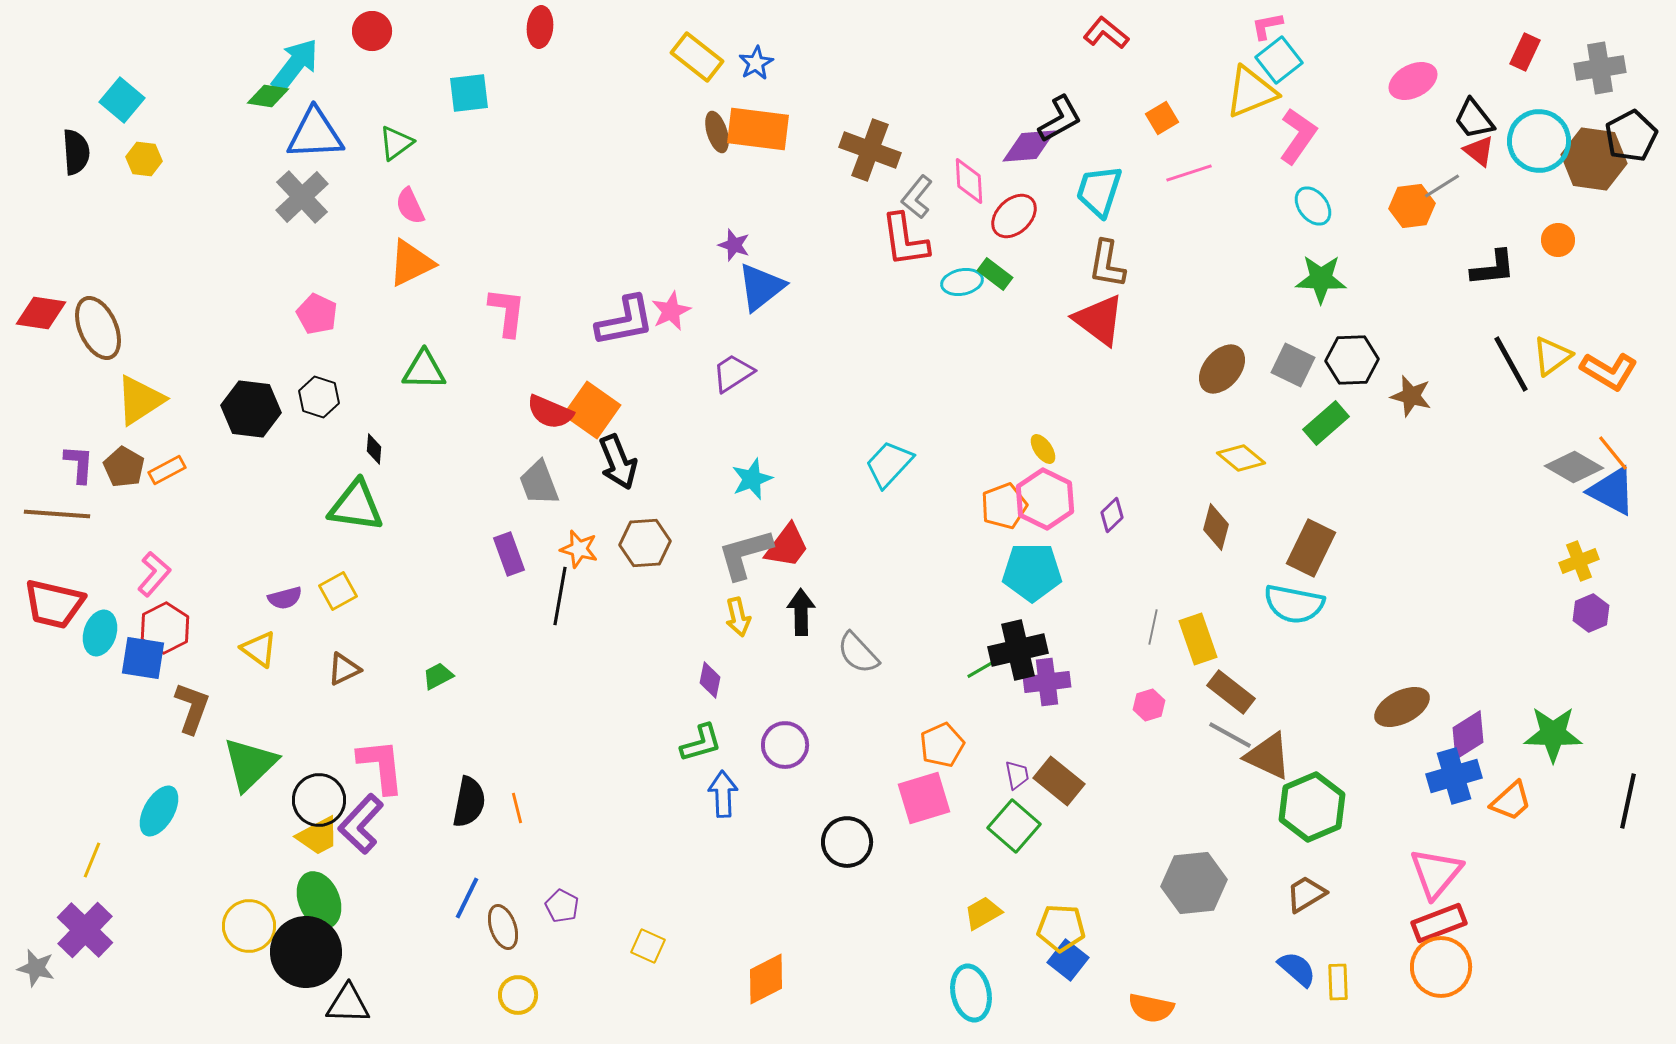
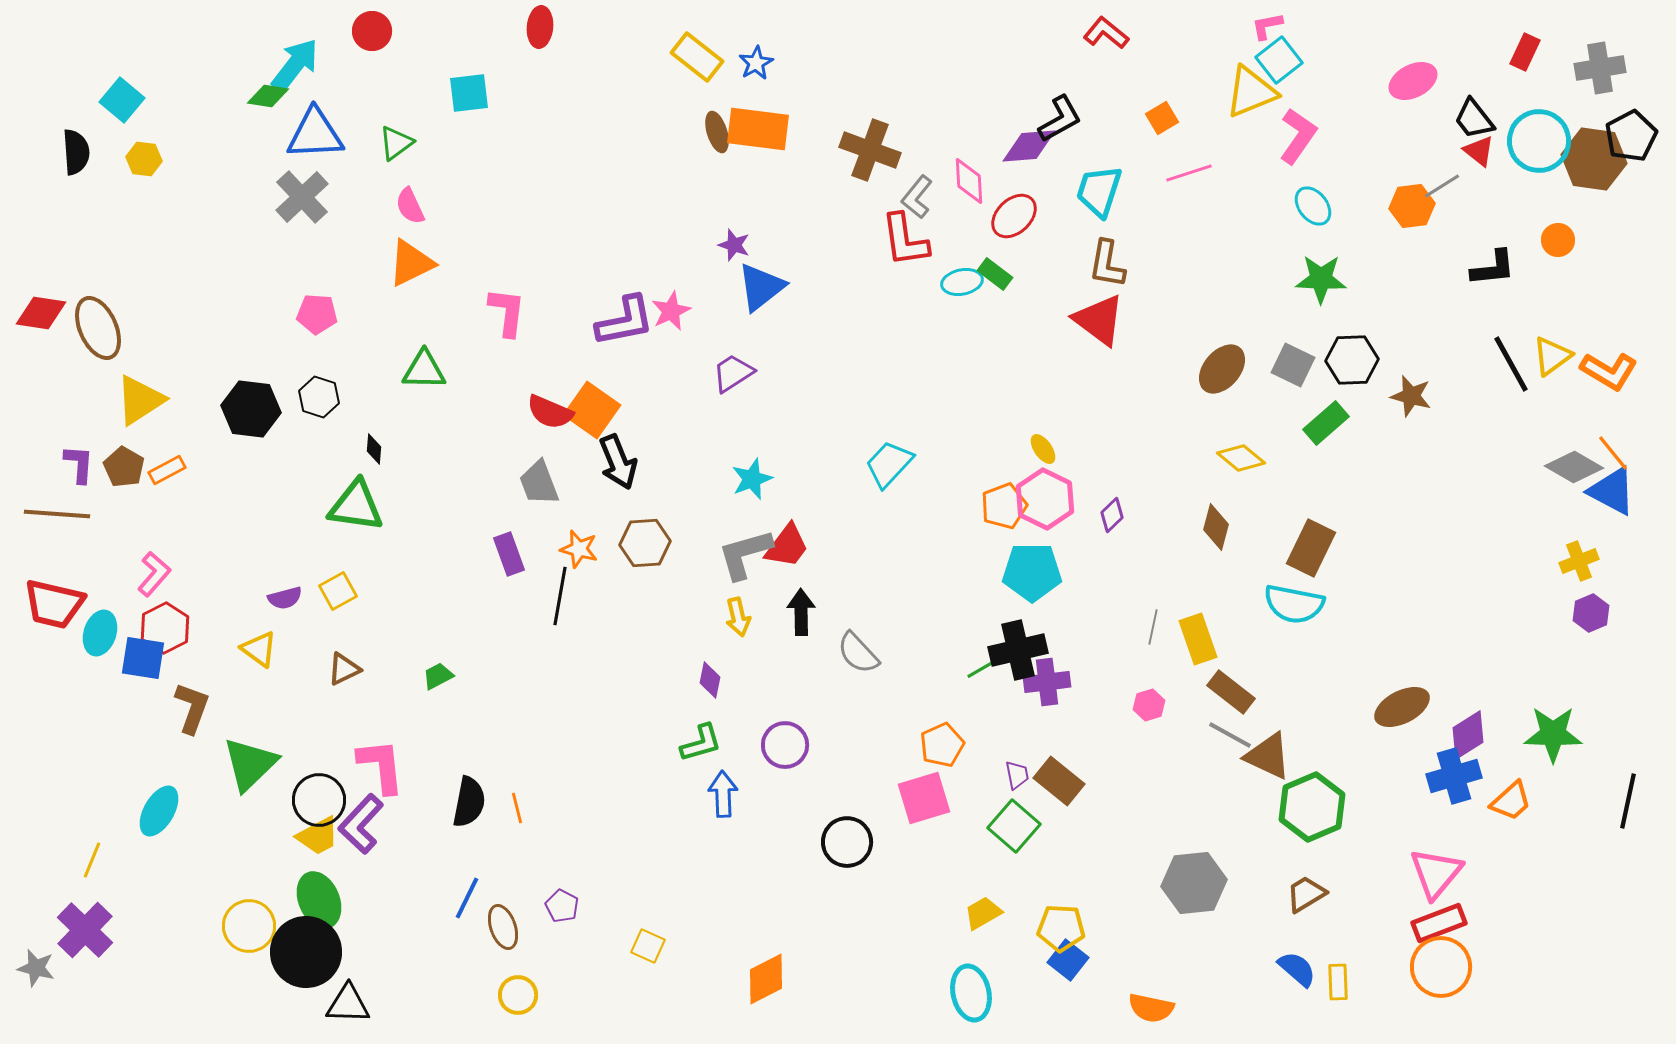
pink pentagon at (317, 314): rotated 21 degrees counterclockwise
